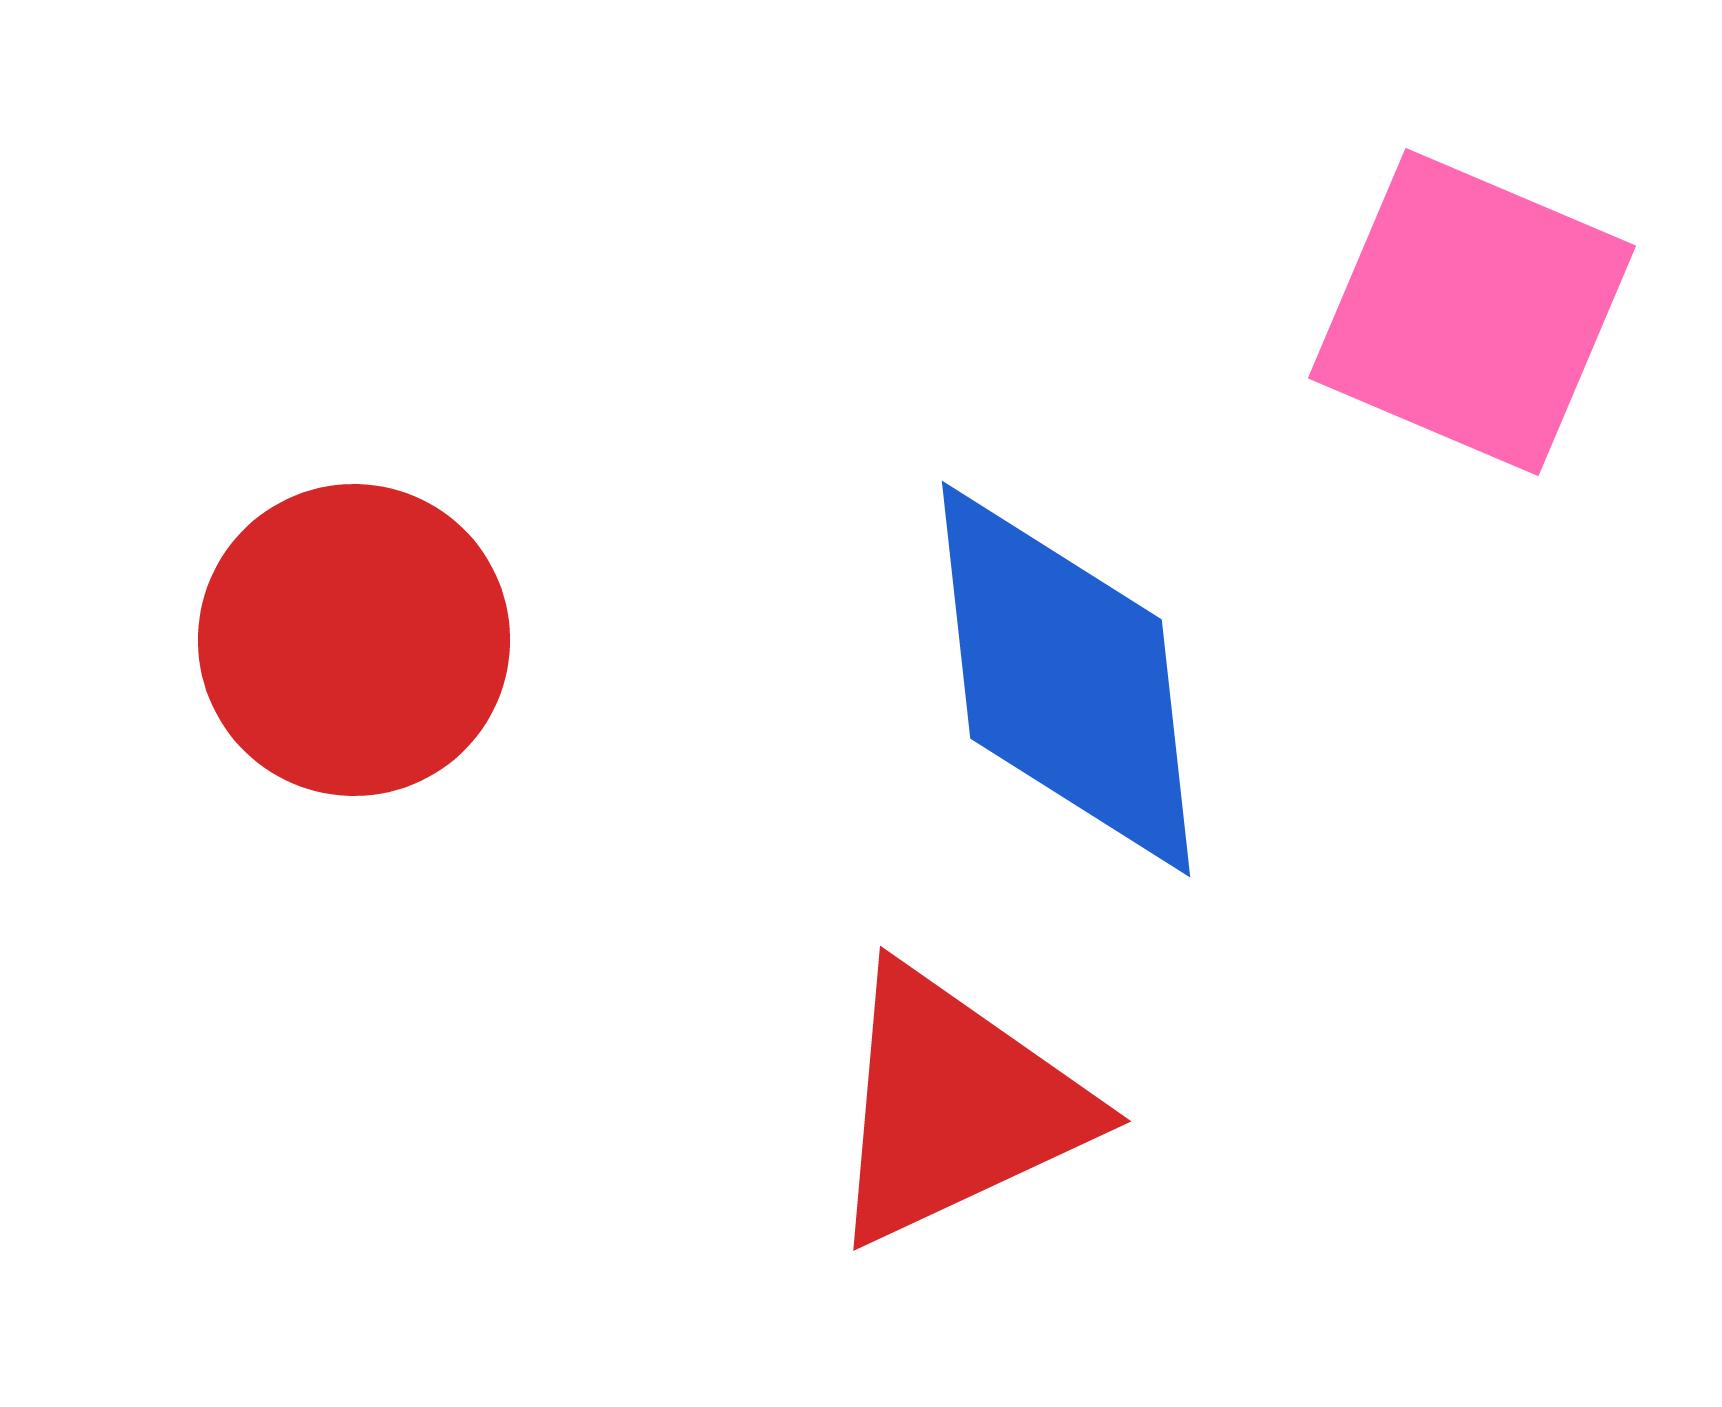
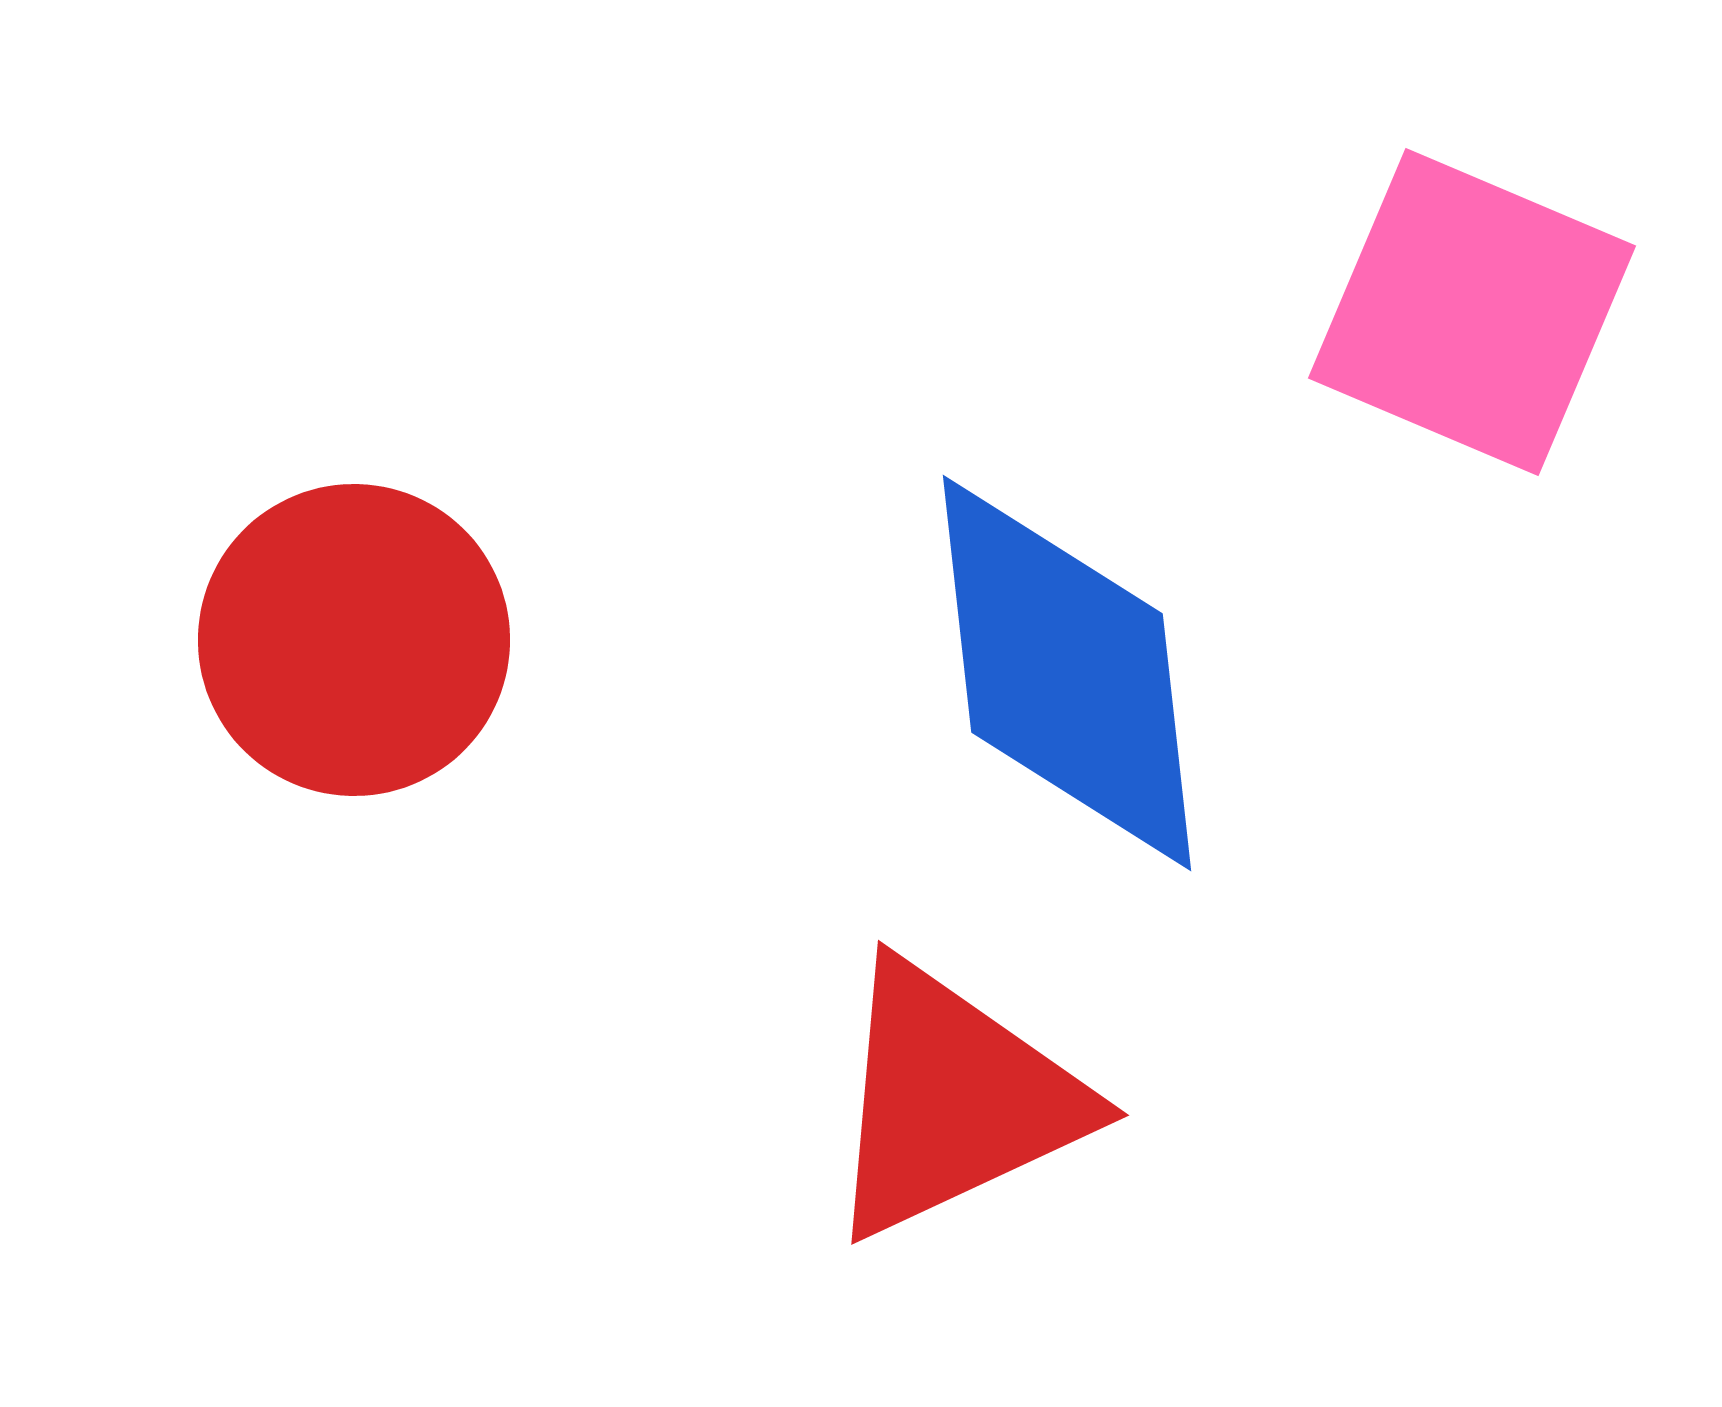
blue diamond: moved 1 px right, 6 px up
red triangle: moved 2 px left, 6 px up
